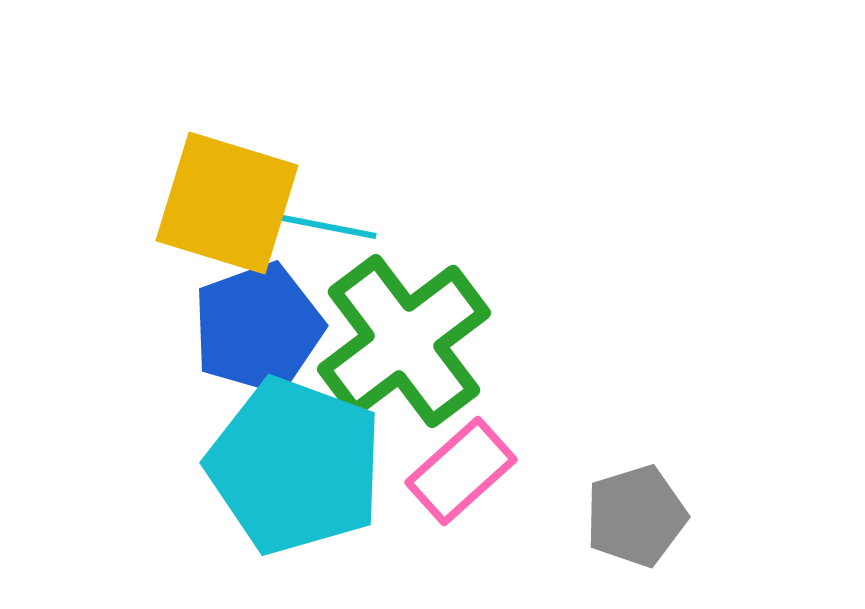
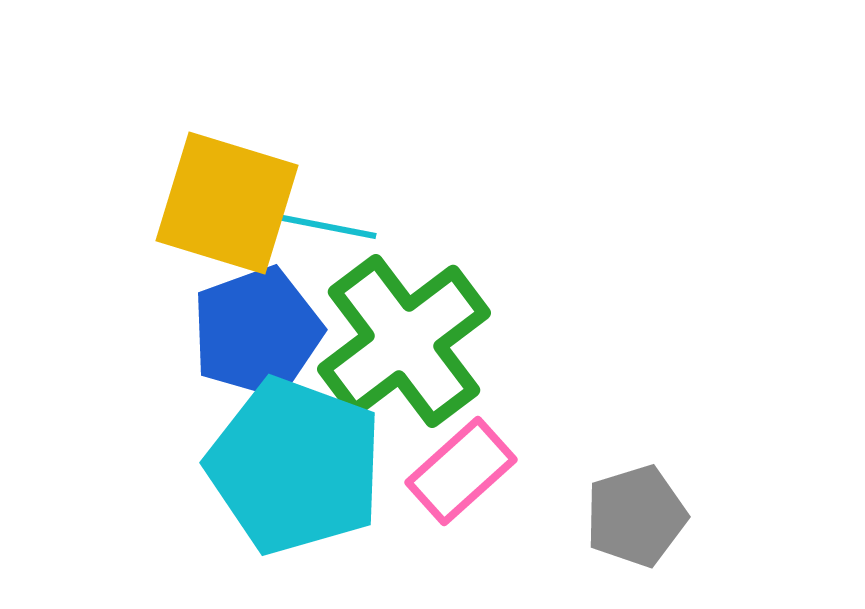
blue pentagon: moved 1 px left, 4 px down
